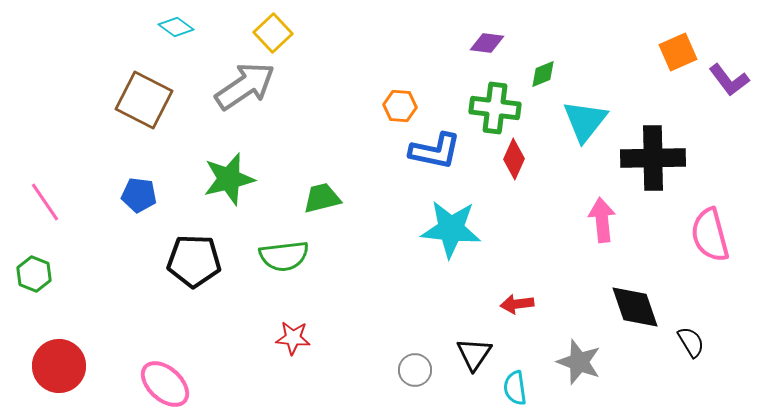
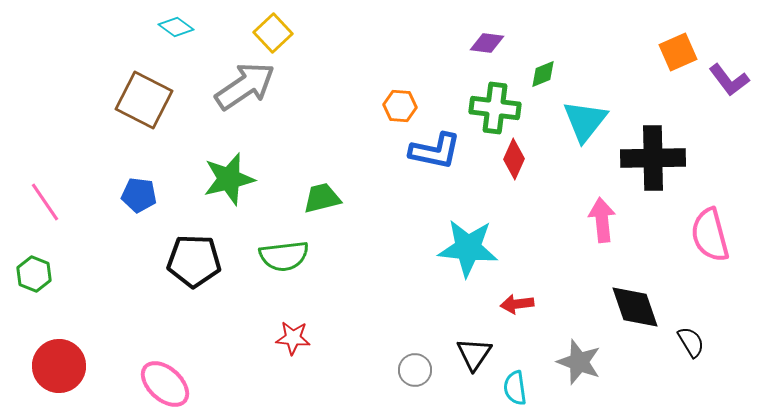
cyan star: moved 17 px right, 19 px down
